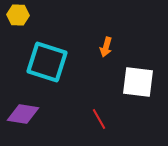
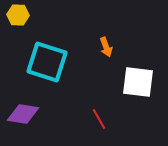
orange arrow: rotated 36 degrees counterclockwise
